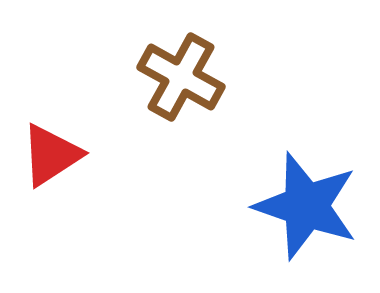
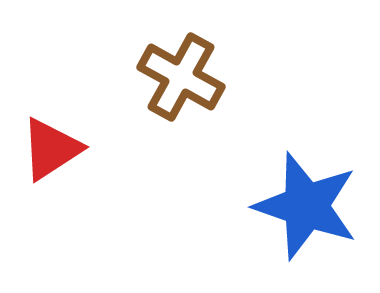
red triangle: moved 6 px up
